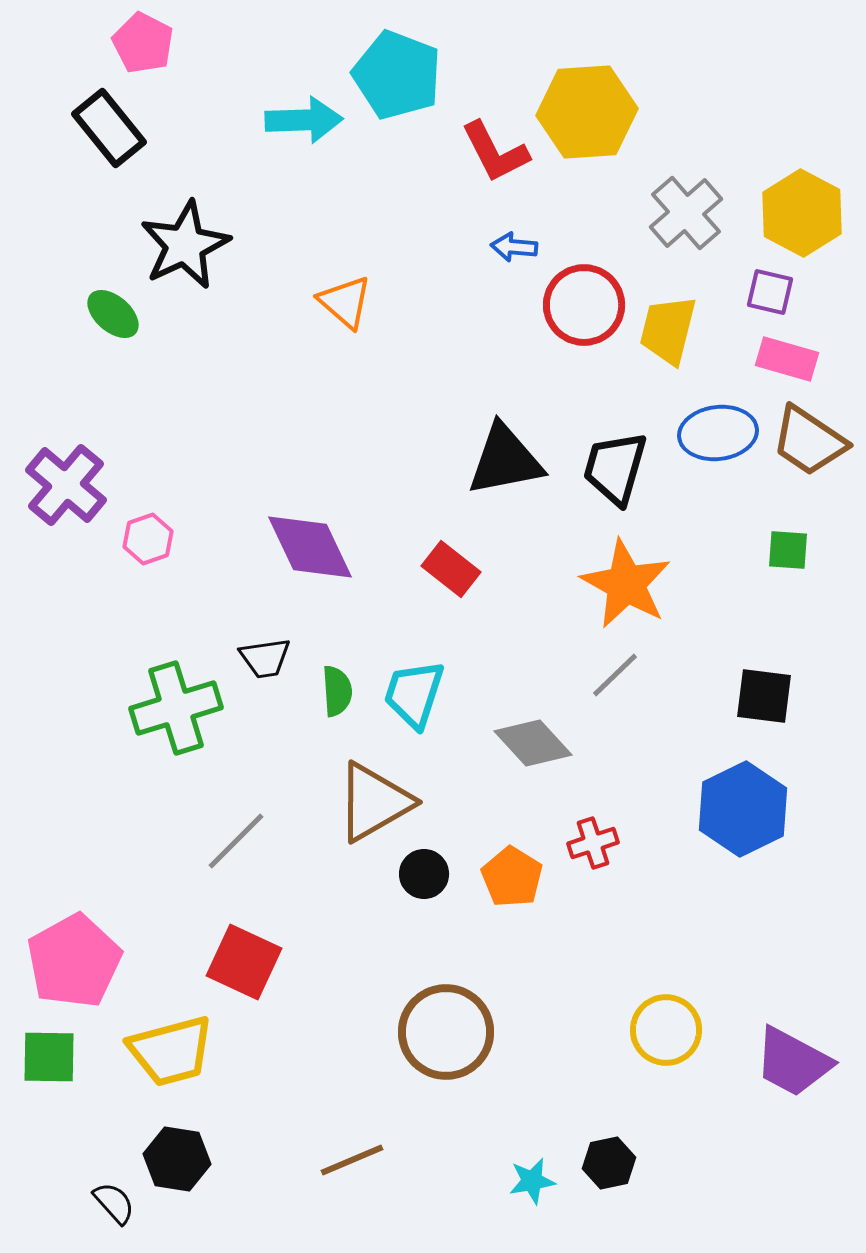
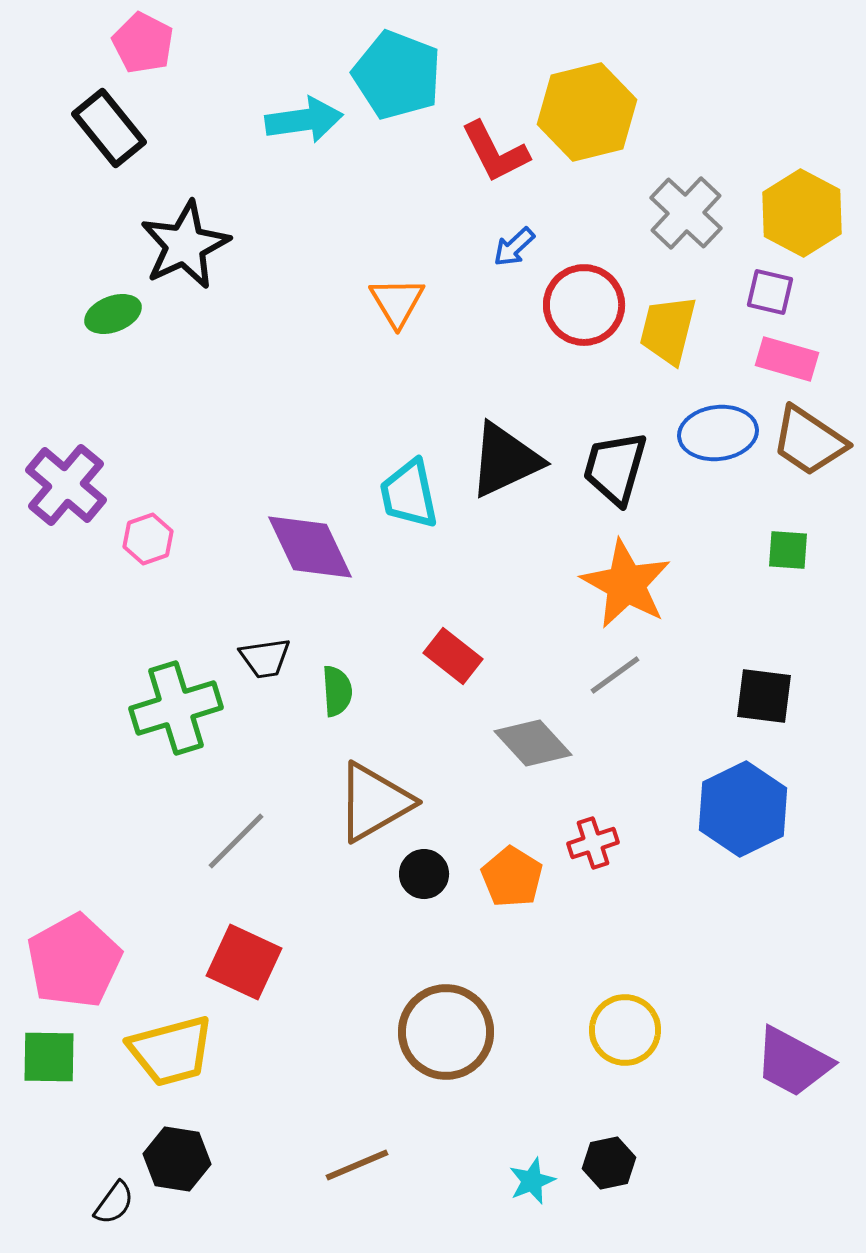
yellow hexagon at (587, 112): rotated 10 degrees counterclockwise
cyan arrow at (304, 120): rotated 6 degrees counterclockwise
gray cross at (686, 213): rotated 6 degrees counterclockwise
blue arrow at (514, 247): rotated 48 degrees counterclockwise
orange triangle at (345, 302): moved 52 px right; rotated 18 degrees clockwise
green ellipse at (113, 314): rotated 62 degrees counterclockwise
black triangle at (505, 460): rotated 14 degrees counterclockwise
red rectangle at (451, 569): moved 2 px right, 87 px down
gray line at (615, 675): rotated 8 degrees clockwise
cyan trapezoid at (414, 694): moved 5 px left, 200 px up; rotated 30 degrees counterclockwise
yellow circle at (666, 1030): moved 41 px left
brown line at (352, 1160): moved 5 px right, 5 px down
cyan star at (532, 1181): rotated 12 degrees counterclockwise
black semicircle at (114, 1203): rotated 78 degrees clockwise
